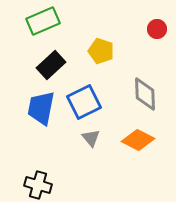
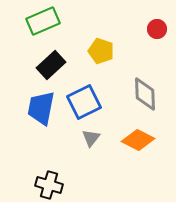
gray triangle: rotated 18 degrees clockwise
black cross: moved 11 px right
